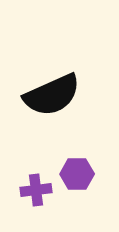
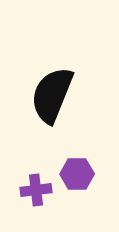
black semicircle: rotated 136 degrees clockwise
